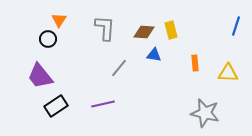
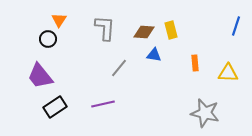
black rectangle: moved 1 px left, 1 px down
